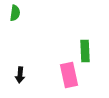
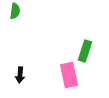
green semicircle: moved 2 px up
green rectangle: rotated 20 degrees clockwise
